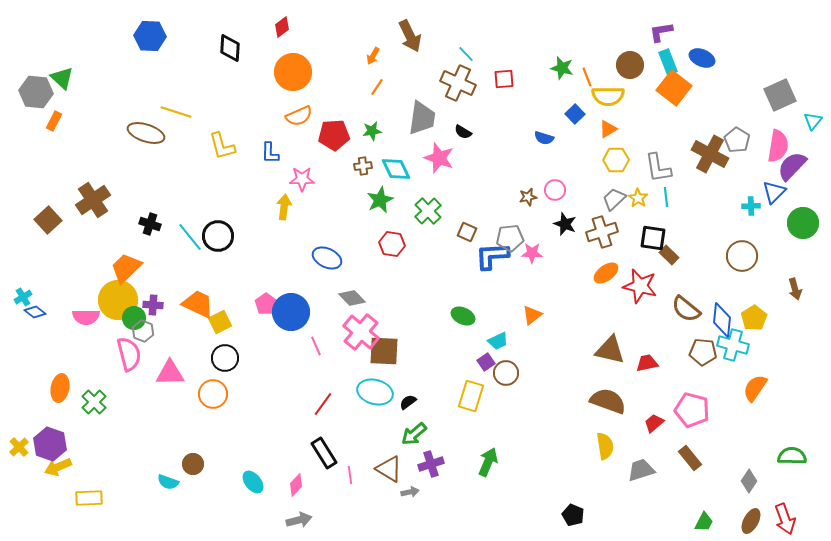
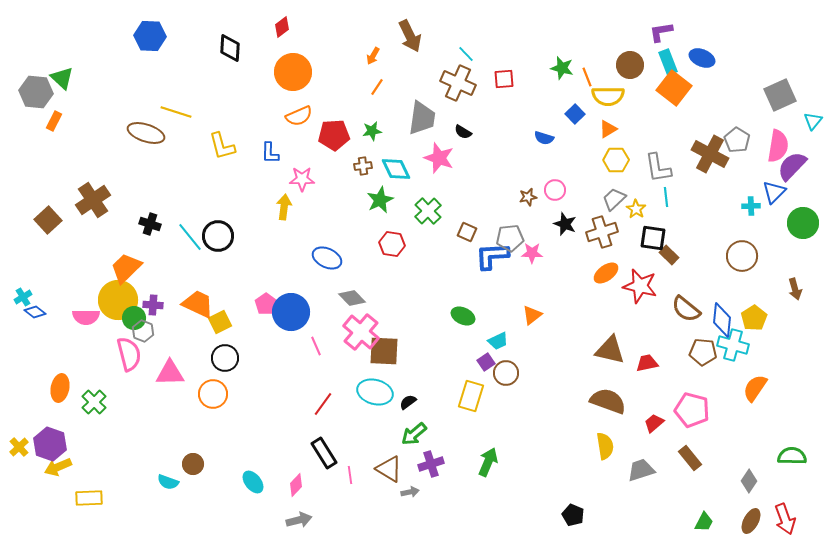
yellow star at (638, 198): moved 2 px left, 11 px down
